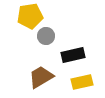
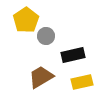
yellow pentagon: moved 4 px left, 4 px down; rotated 25 degrees counterclockwise
